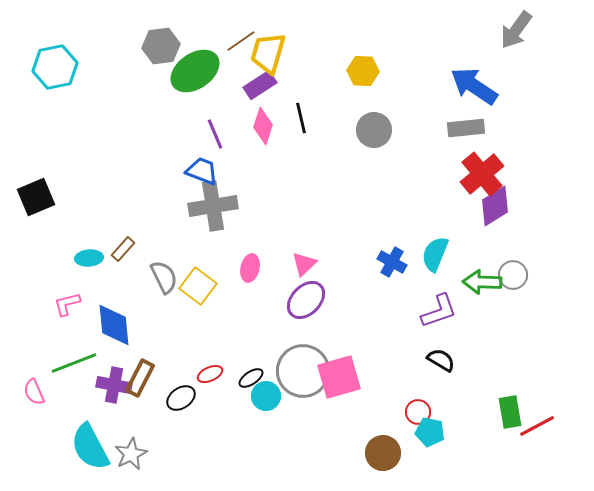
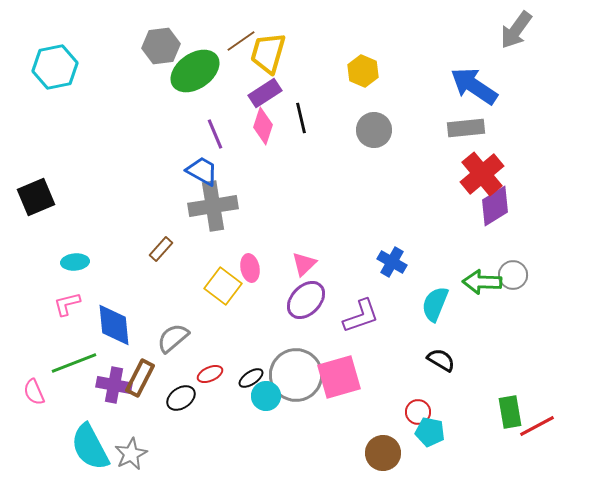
yellow hexagon at (363, 71): rotated 20 degrees clockwise
purple rectangle at (260, 85): moved 5 px right, 8 px down
blue trapezoid at (202, 171): rotated 8 degrees clockwise
brown rectangle at (123, 249): moved 38 px right
cyan semicircle at (435, 254): moved 50 px down
cyan ellipse at (89, 258): moved 14 px left, 4 px down
pink ellipse at (250, 268): rotated 24 degrees counterclockwise
gray semicircle at (164, 277): moved 9 px right, 61 px down; rotated 104 degrees counterclockwise
yellow square at (198, 286): moved 25 px right
purple L-shape at (439, 311): moved 78 px left, 5 px down
gray circle at (303, 371): moved 7 px left, 4 px down
